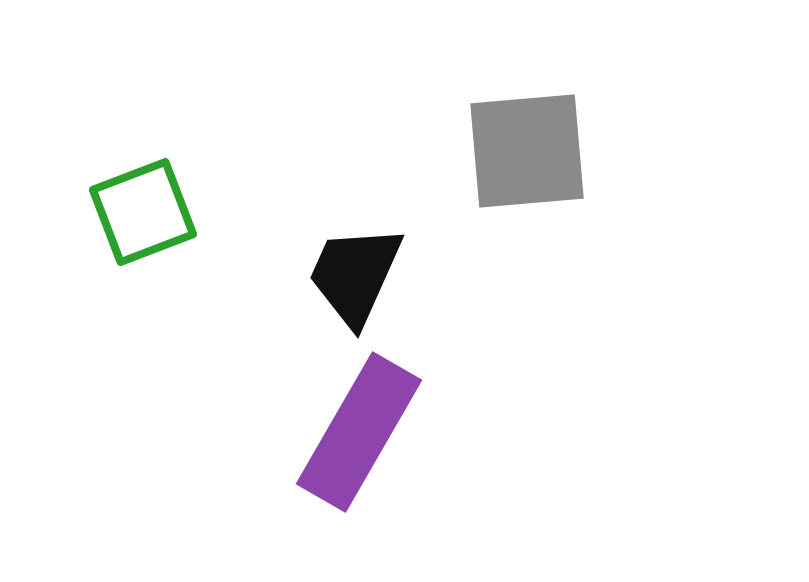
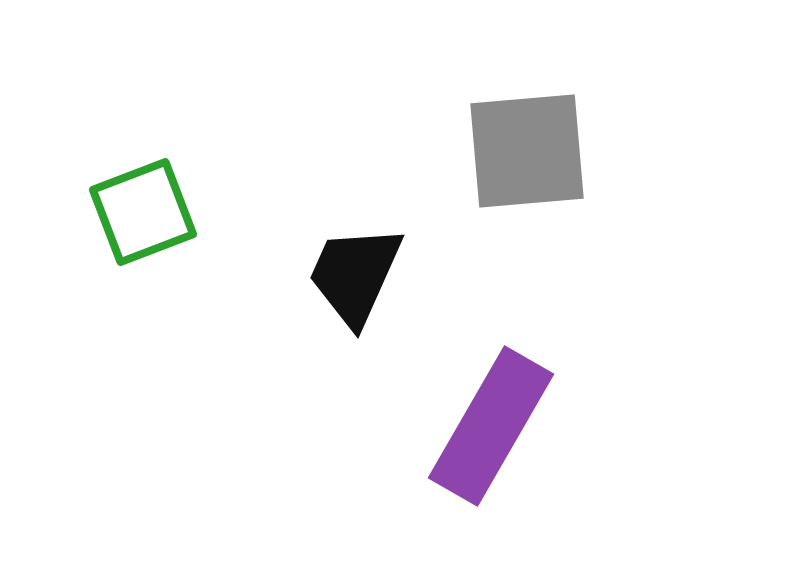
purple rectangle: moved 132 px right, 6 px up
